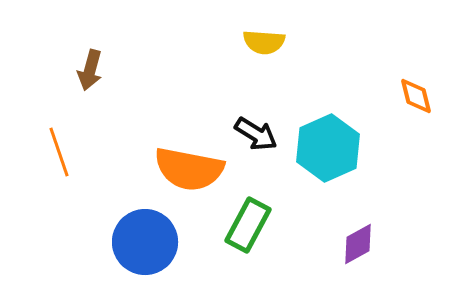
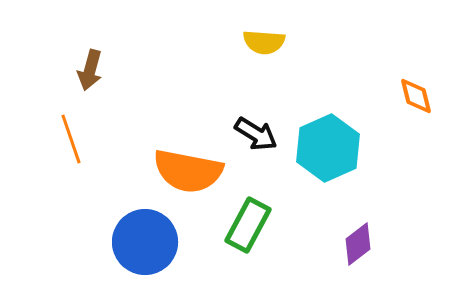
orange line: moved 12 px right, 13 px up
orange semicircle: moved 1 px left, 2 px down
purple diamond: rotated 9 degrees counterclockwise
